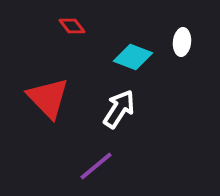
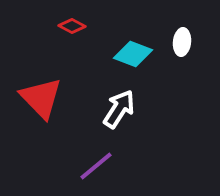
red diamond: rotated 24 degrees counterclockwise
cyan diamond: moved 3 px up
red triangle: moved 7 px left
